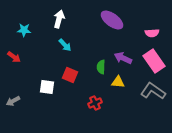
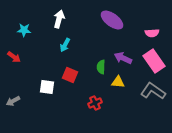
cyan arrow: rotated 72 degrees clockwise
